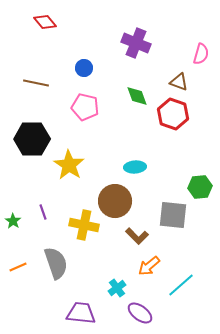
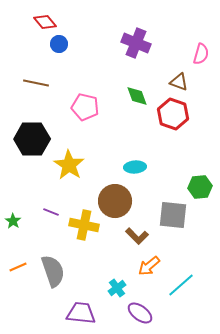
blue circle: moved 25 px left, 24 px up
purple line: moved 8 px right; rotated 49 degrees counterclockwise
gray semicircle: moved 3 px left, 8 px down
